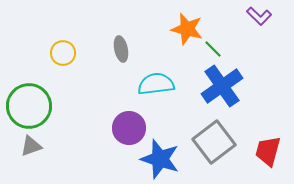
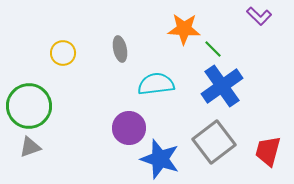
orange star: moved 3 px left; rotated 12 degrees counterclockwise
gray ellipse: moved 1 px left
gray triangle: moved 1 px left, 1 px down
